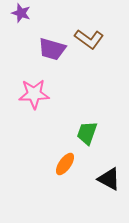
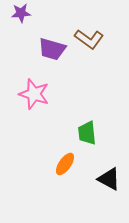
purple star: rotated 24 degrees counterclockwise
pink star: rotated 20 degrees clockwise
green trapezoid: rotated 25 degrees counterclockwise
